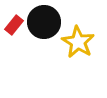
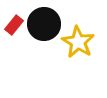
black circle: moved 2 px down
